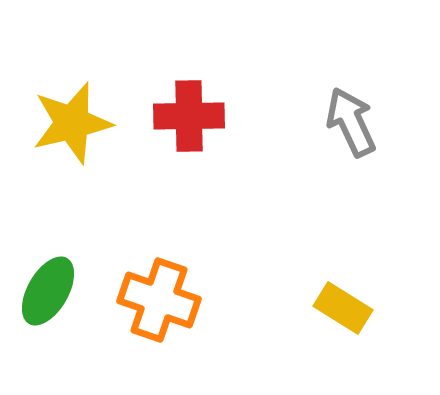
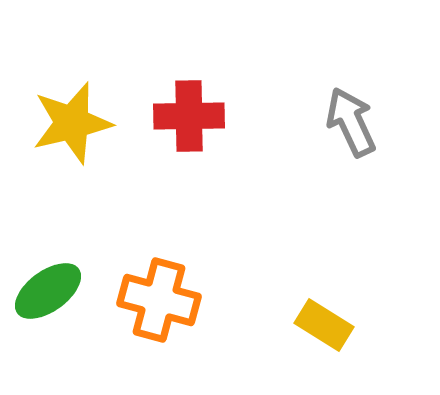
green ellipse: rotated 24 degrees clockwise
orange cross: rotated 4 degrees counterclockwise
yellow rectangle: moved 19 px left, 17 px down
